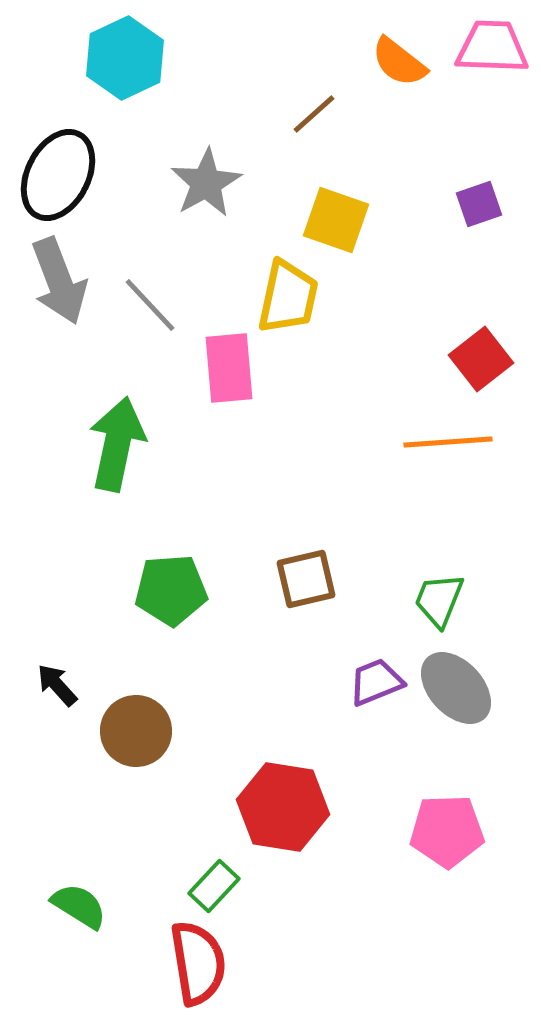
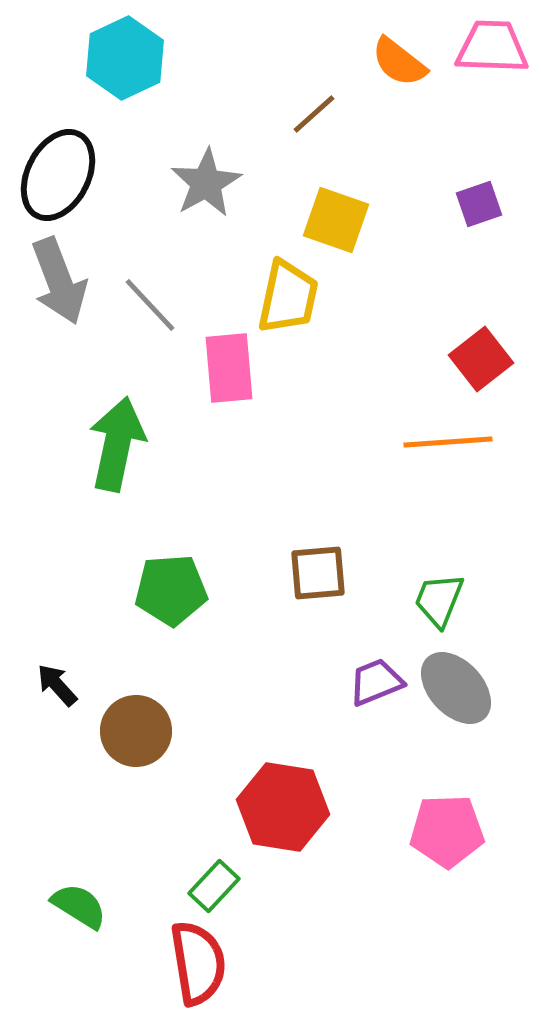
brown square: moved 12 px right, 6 px up; rotated 8 degrees clockwise
